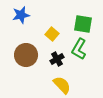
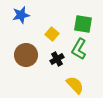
yellow semicircle: moved 13 px right
